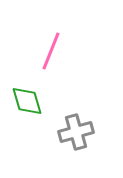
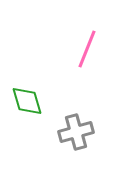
pink line: moved 36 px right, 2 px up
